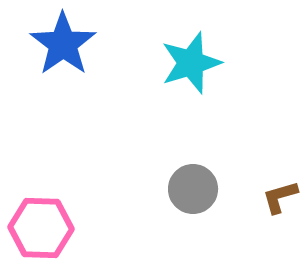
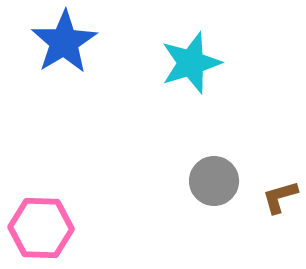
blue star: moved 1 px right, 2 px up; rotated 4 degrees clockwise
gray circle: moved 21 px right, 8 px up
